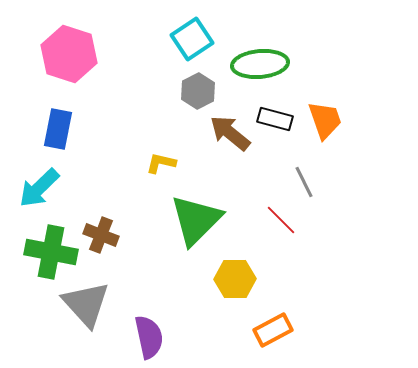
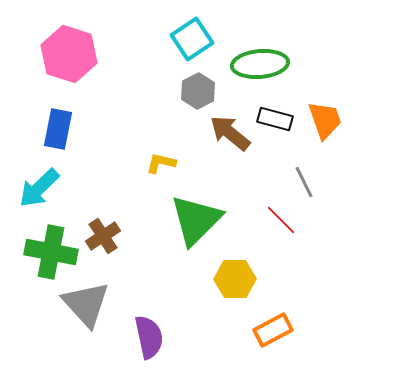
brown cross: moved 2 px right, 1 px down; rotated 36 degrees clockwise
